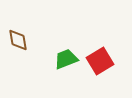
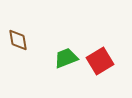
green trapezoid: moved 1 px up
